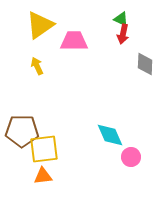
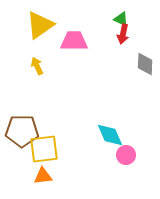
pink circle: moved 5 px left, 2 px up
